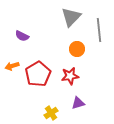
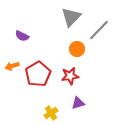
gray line: rotated 50 degrees clockwise
